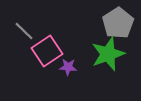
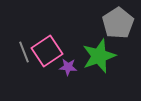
gray line: moved 21 px down; rotated 25 degrees clockwise
green star: moved 9 px left, 2 px down
